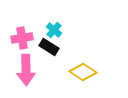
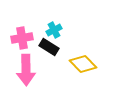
cyan cross: rotated 21 degrees clockwise
yellow diamond: moved 8 px up; rotated 12 degrees clockwise
